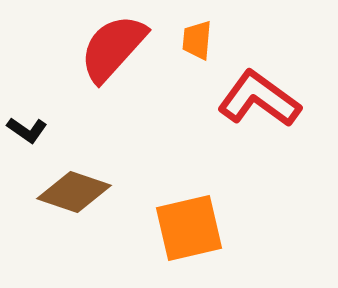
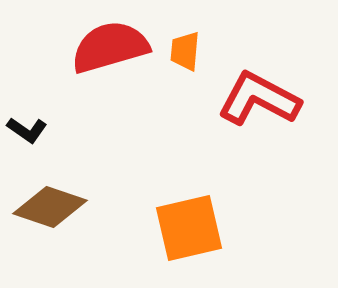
orange trapezoid: moved 12 px left, 11 px down
red semicircle: moved 3 px left, 1 px up; rotated 32 degrees clockwise
red L-shape: rotated 8 degrees counterclockwise
brown diamond: moved 24 px left, 15 px down
